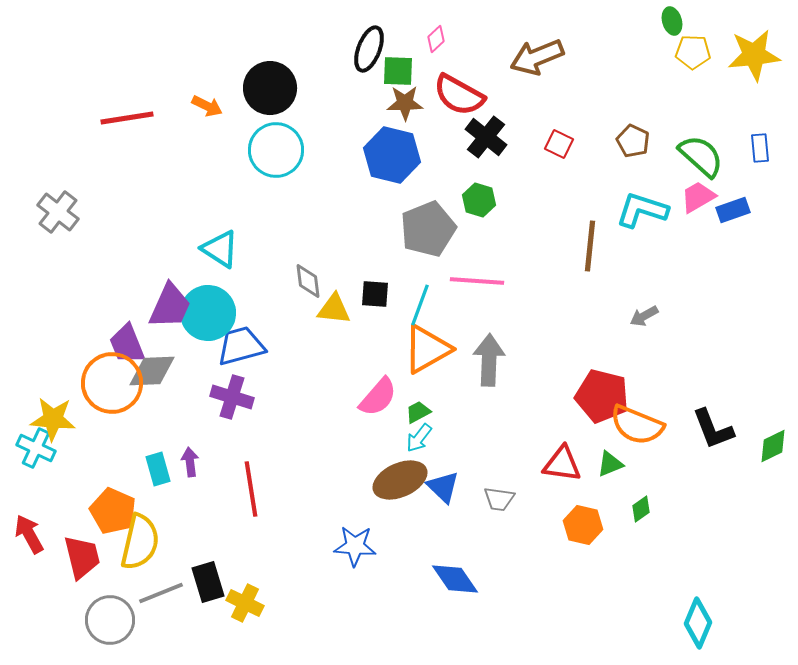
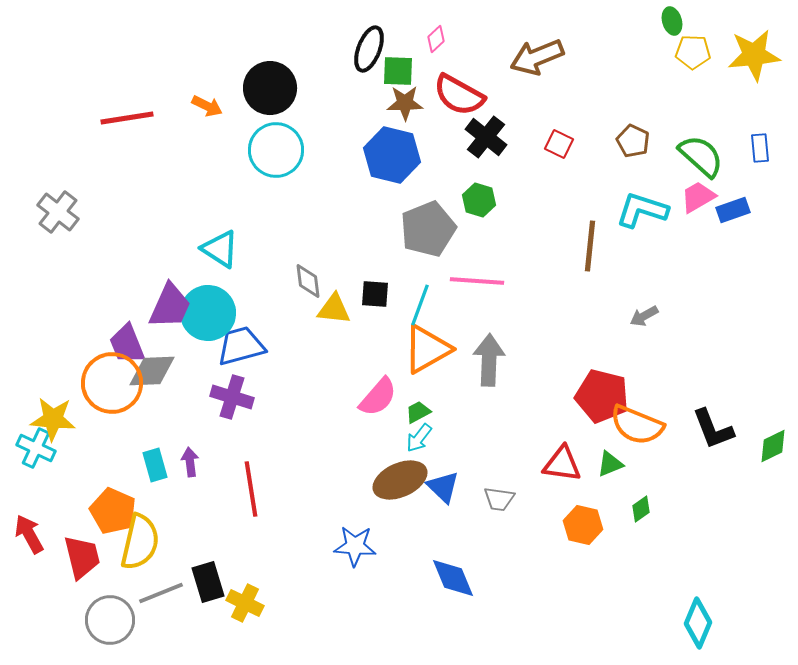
cyan rectangle at (158, 469): moved 3 px left, 4 px up
blue diamond at (455, 579): moved 2 px left, 1 px up; rotated 12 degrees clockwise
